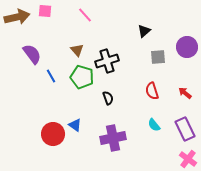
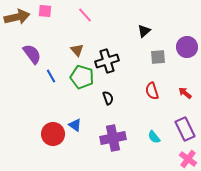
cyan semicircle: moved 12 px down
